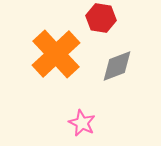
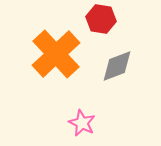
red hexagon: moved 1 px down
